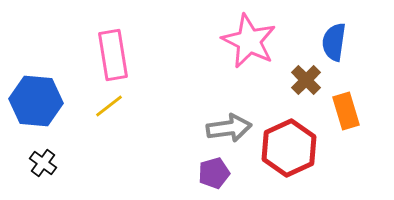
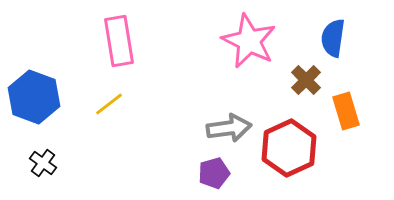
blue semicircle: moved 1 px left, 4 px up
pink rectangle: moved 6 px right, 14 px up
blue hexagon: moved 2 px left, 4 px up; rotated 15 degrees clockwise
yellow line: moved 2 px up
